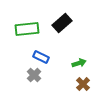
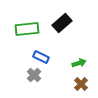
brown cross: moved 2 px left
